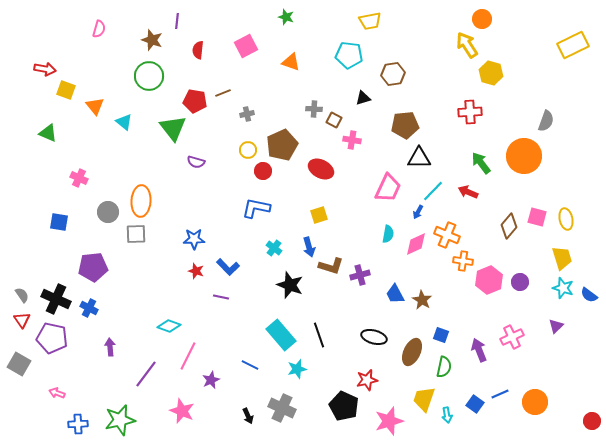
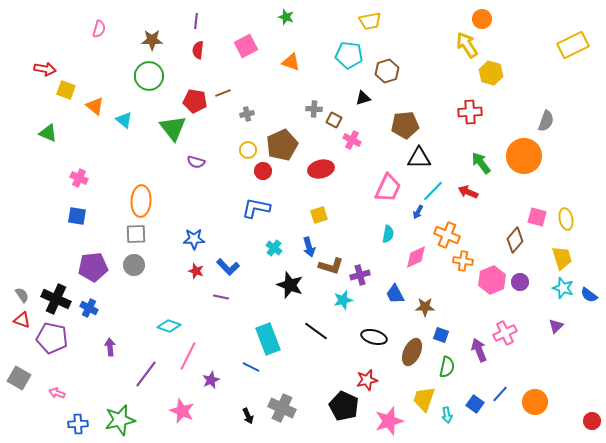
purple line at (177, 21): moved 19 px right
brown star at (152, 40): rotated 20 degrees counterclockwise
brown hexagon at (393, 74): moved 6 px left, 3 px up; rotated 10 degrees counterclockwise
orange triangle at (95, 106): rotated 12 degrees counterclockwise
cyan triangle at (124, 122): moved 2 px up
pink cross at (352, 140): rotated 18 degrees clockwise
red ellipse at (321, 169): rotated 40 degrees counterclockwise
gray circle at (108, 212): moved 26 px right, 53 px down
blue square at (59, 222): moved 18 px right, 6 px up
brown diamond at (509, 226): moved 6 px right, 14 px down
pink diamond at (416, 244): moved 13 px down
pink hexagon at (489, 280): moved 3 px right
brown star at (422, 300): moved 3 px right, 7 px down; rotated 30 degrees counterclockwise
red triangle at (22, 320): rotated 36 degrees counterclockwise
cyan rectangle at (281, 335): moved 13 px left, 4 px down; rotated 20 degrees clockwise
black line at (319, 335): moved 3 px left, 4 px up; rotated 35 degrees counterclockwise
pink cross at (512, 337): moved 7 px left, 4 px up
gray square at (19, 364): moved 14 px down
blue line at (250, 365): moved 1 px right, 2 px down
green semicircle at (444, 367): moved 3 px right
cyan star at (297, 369): moved 46 px right, 69 px up
blue line at (500, 394): rotated 24 degrees counterclockwise
